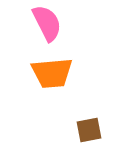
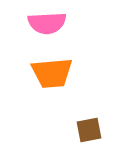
pink semicircle: rotated 114 degrees clockwise
